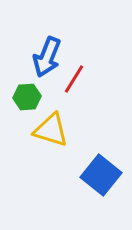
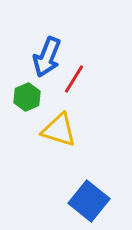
green hexagon: rotated 20 degrees counterclockwise
yellow triangle: moved 8 px right
blue square: moved 12 px left, 26 px down
